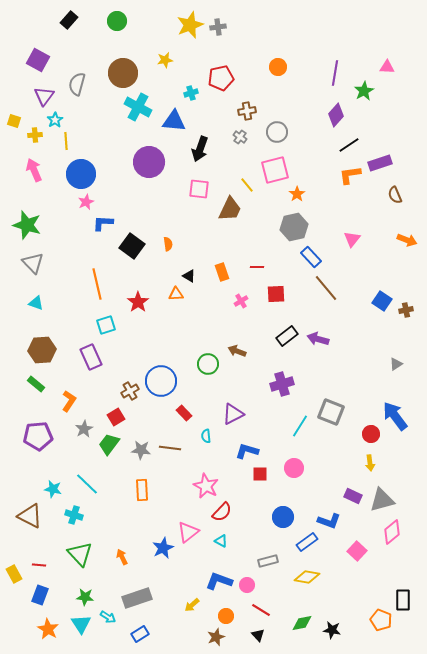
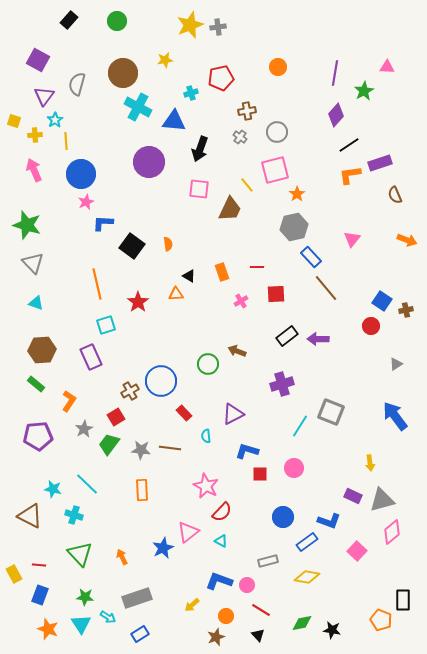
purple arrow at (318, 339): rotated 15 degrees counterclockwise
red circle at (371, 434): moved 108 px up
orange star at (48, 629): rotated 10 degrees counterclockwise
